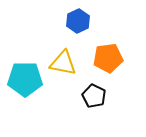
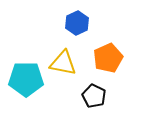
blue hexagon: moved 1 px left, 2 px down
orange pentagon: rotated 16 degrees counterclockwise
cyan pentagon: moved 1 px right
